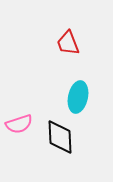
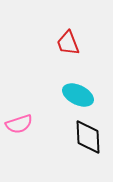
cyan ellipse: moved 2 px up; rotated 76 degrees counterclockwise
black diamond: moved 28 px right
